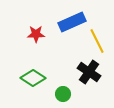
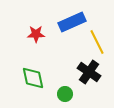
yellow line: moved 1 px down
green diamond: rotated 45 degrees clockwise
green circle: moved 2 px right
